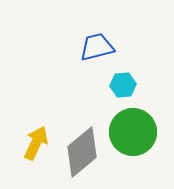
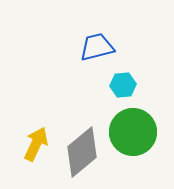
yellow arrow: moved 1 px down
